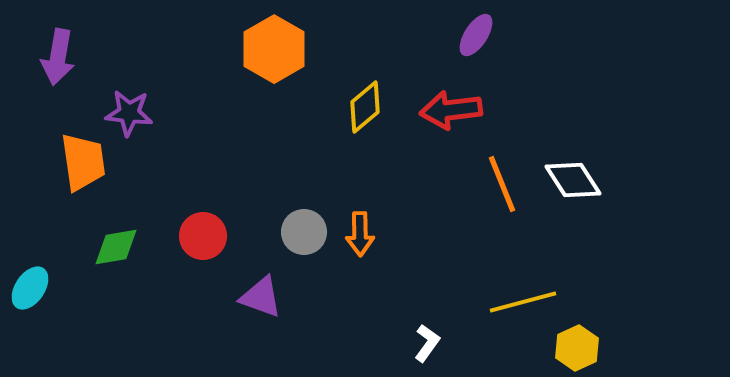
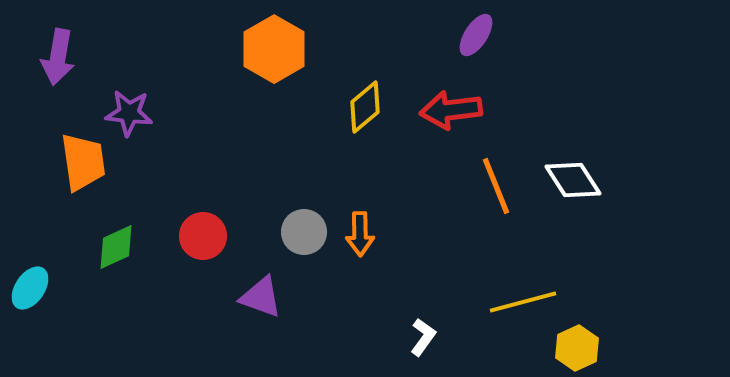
orange line: moved 6 px left, 2 px down
green diamond: rotated 15 degrees counterclockwise
white L-shape: moved 4 px left, 6 px up
